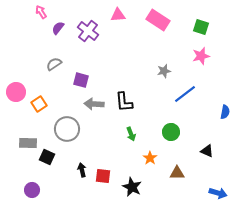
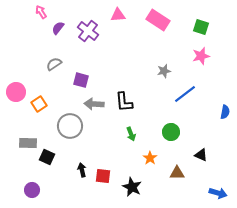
gray circle: moved 3 px right, 3 px up
black triangle: moved 6 px left, 4 px down
